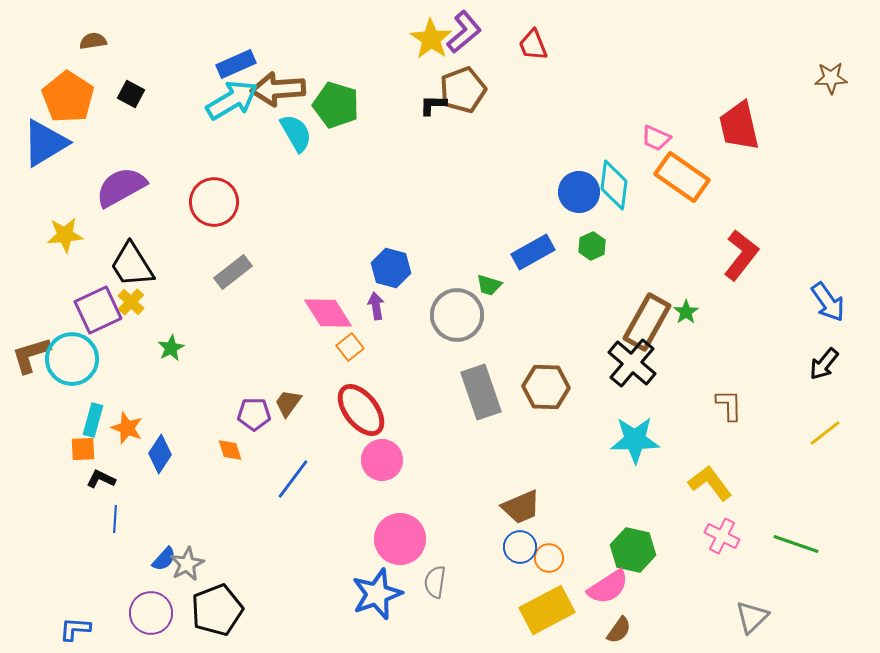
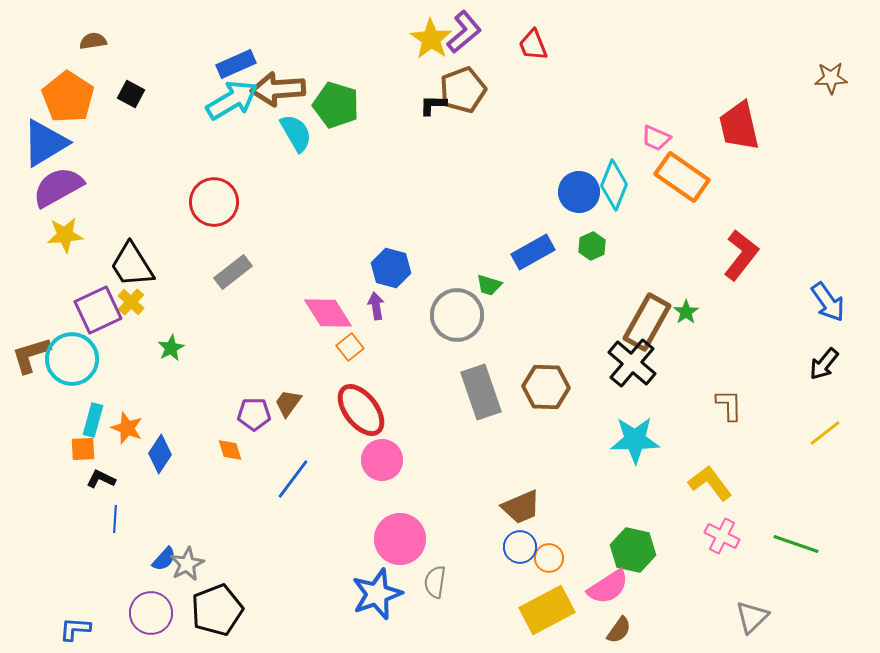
cyan diamond at (614, 185): rotated 15 degrees clockwise
purple semicircle at (121, 187): moved 63 px left
